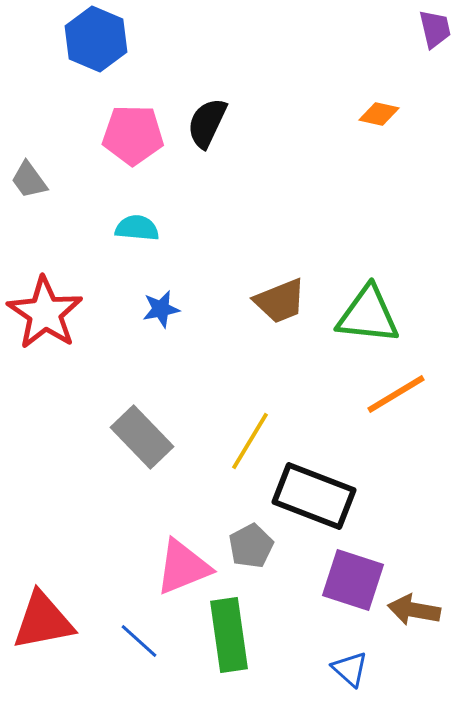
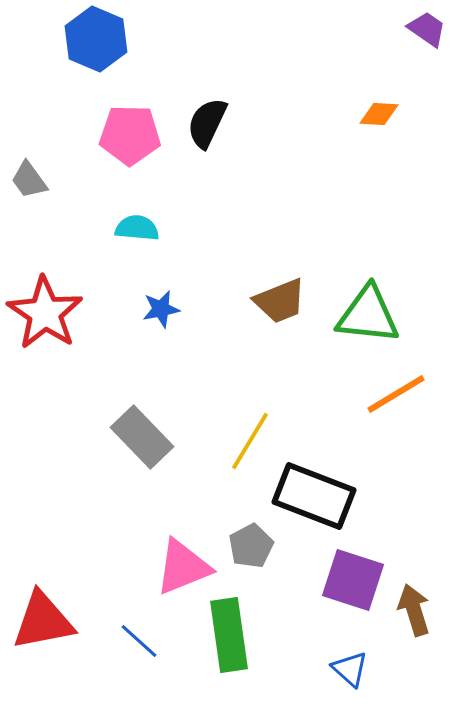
purple trapezoid: moved 8 px left; rotated 42 degrees counterclockwise
orange diamond: rotated 9 degrees counterclockwise
pink pentagon: moved 3 px left
brown arrow: rotated 63 degrees clockwise
